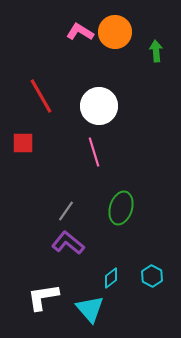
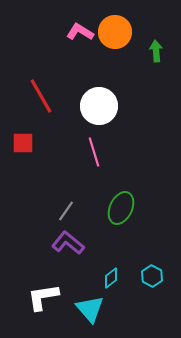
green ellipse: rotated 8 degrees clockwise
